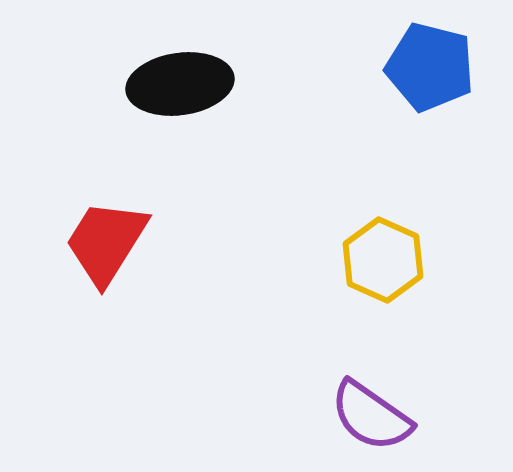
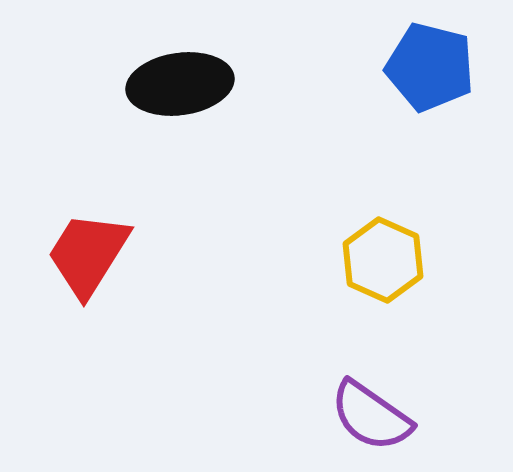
red trapezoid: moved 18 px left, 12 px down
